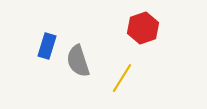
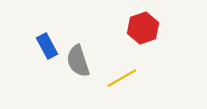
blue rectangle: rotated 45 degrees counterclockwise
yellow line: rotated 28 degrees clockwise
